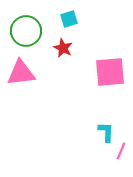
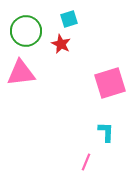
red star: moved 2 px left, 4 px up
pink square: moved 11 px down; rotated 12 degrees counterclockwise
pink line: moved 35 px left, 11 px down
